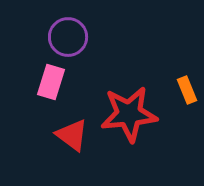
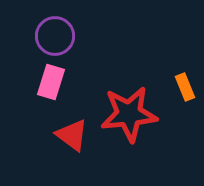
purple circle: moved 13 px left, 1 px up
orange rectangle: moved 2 px left, 3 px up
